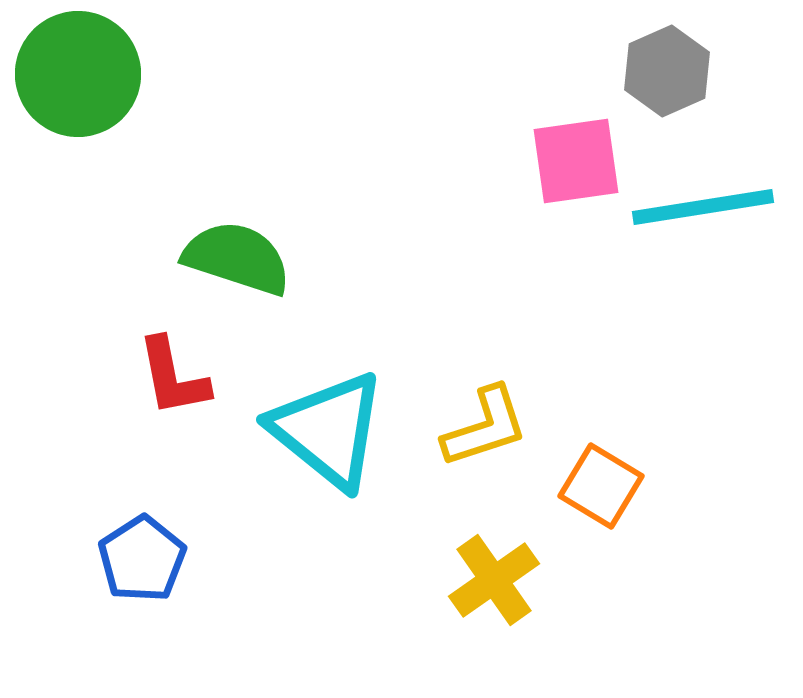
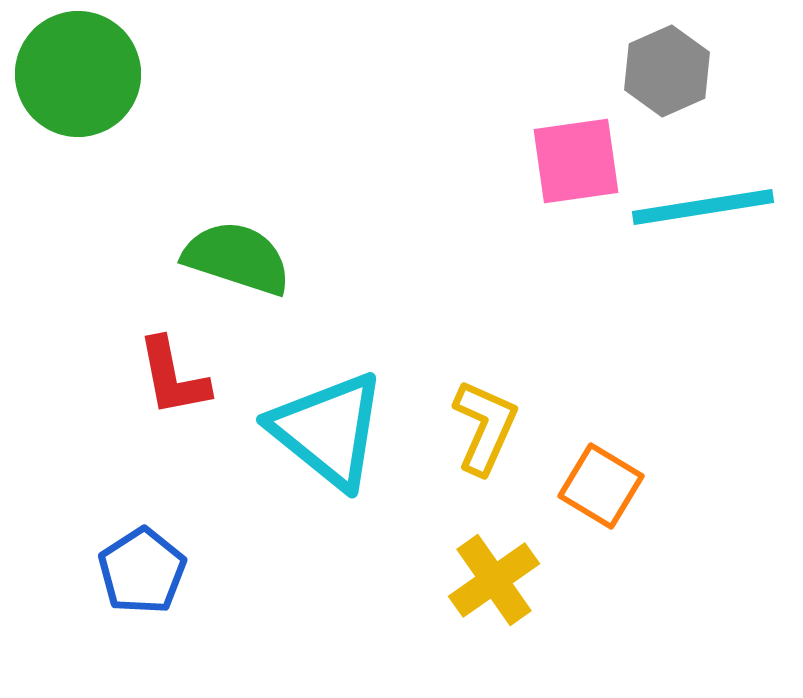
yellow L-shape: rotated 48 degrees counterclockwise
blue pentagon: moved 12 px down
